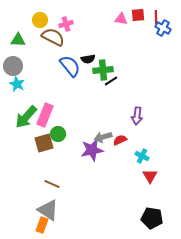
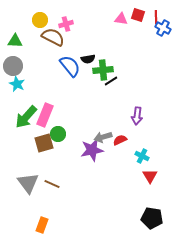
red square: rotated 24 degrees clockwise
green triangle: moved 3 px left, 1 px down
gray triangle: moved 20 px left, 27 px up; rotated 20 degrees clockwise
